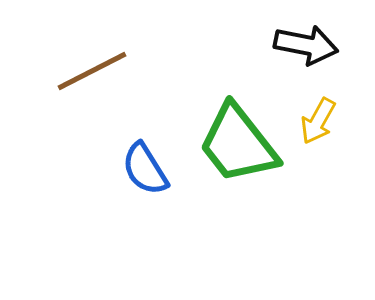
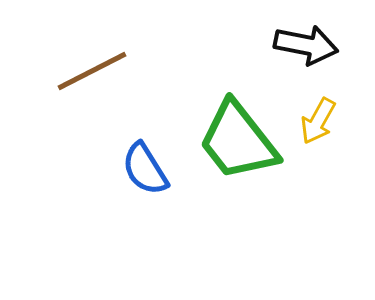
green trapezoid: moved 3 px up
